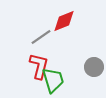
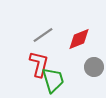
red diamond: moved 15 px right, 18 px down
gray line: moved 2 px right, 2 px up
red L-shape: moved 2 px up
